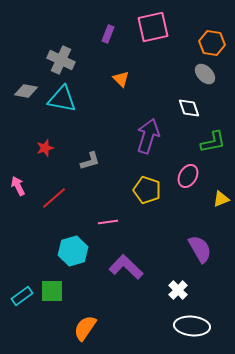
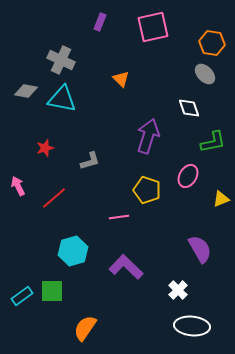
purple rectangle: moved 8 px left, 12 px up
pink line: moved 11 px right, 5 px up
